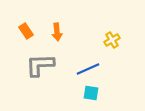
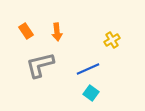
gray L-shape: rotated 12 degrees counterclockwise
cyan square: rotated 28 degrees clockwise
